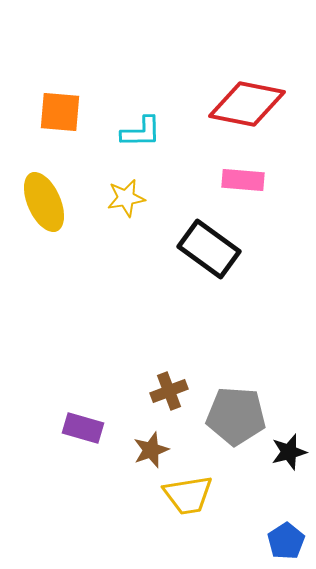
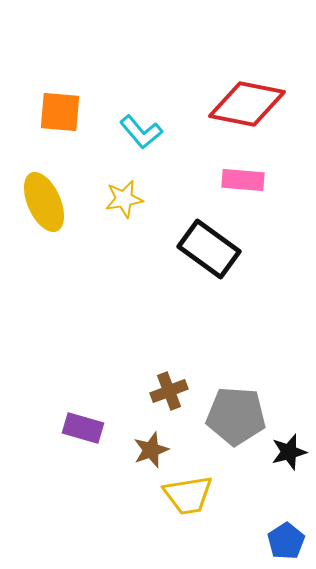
cyan L-shape: rotated 51 degrees clockwise
yellow star: moved 2 px left, 1 px down
